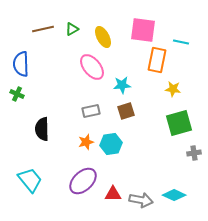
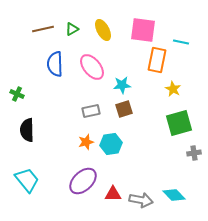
yellow ellipse: moved 7 px up
blue semicircle: moved 34 px right
yellow star: rotated 21 degrees clockwise
brown square: moved 2 px left, 2 px up
black semicircle: moved 15 px left, 1 px down
cyan trapezoid: moved 3 px left
cyan diamond: rotated 20 degrees clockwise
